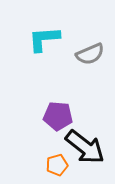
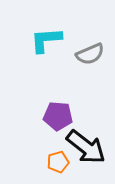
cyan L-shape: moved 2 px right, 1 px down
black arrow: moved 1 px right
orange pentagon: moved 1 px right, 3 px up
